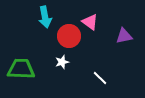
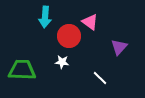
cyan arrow: rotated 15 degrees clockwise
purple triangle: moved 5 px left, 11 px down; rotated 36 degrees counterclockwise
white star: rotated 24 degrees clockwise
green trapezoid: moved 1 px right, 1 px down
